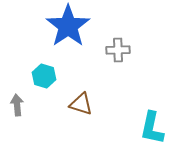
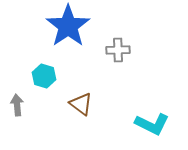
brown triangle: rotated 20 degrees clockwise
cyan L-shape: moved 4 px up; rotated 76 degrees counterclockwise
